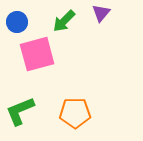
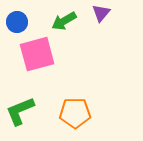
green arrow: rotated 15 degrees clockwise
